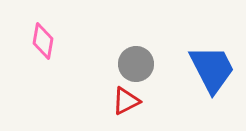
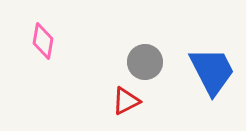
gray circle: moved 9 px right, 2 px up
blue trapezoid: moved 2 px down
